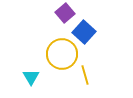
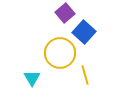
yellow circle: moved 2 px left, 1 px up
cyan triangle: moved 1 px right, 1 px down
